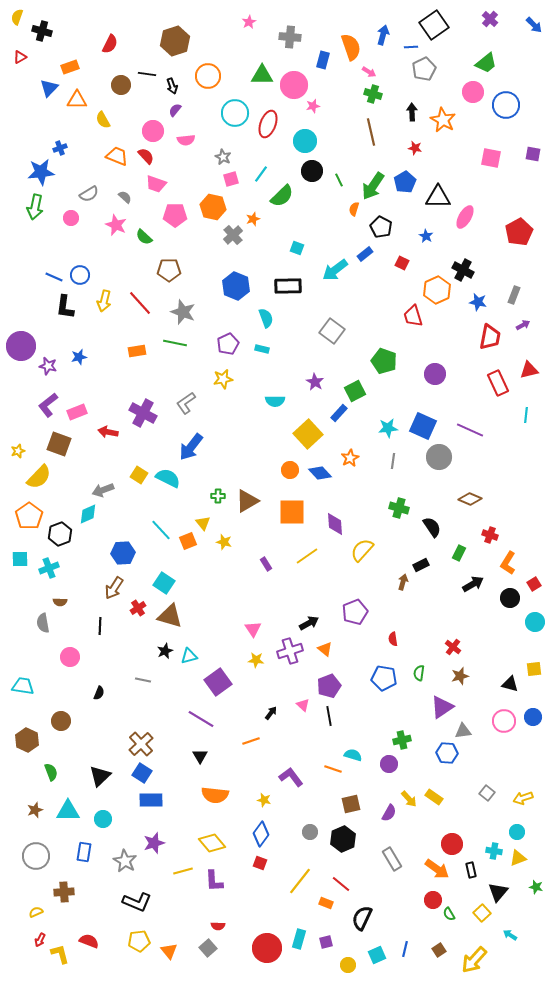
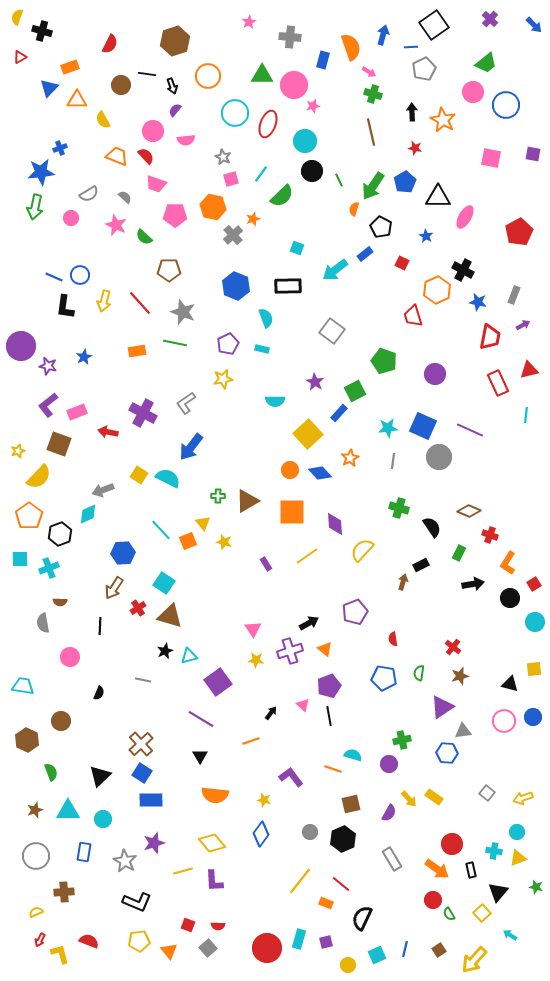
blue star at (79, 357): moved 5 px right; rotated 14 degrees counterclockwise
brown diamond at (470, 499): moved 1 px left, 12 px down
black arrow at (473, 584): rotated 20 degrees clockwise
red square at (260, 863): moved 72 px left, 62 px down
